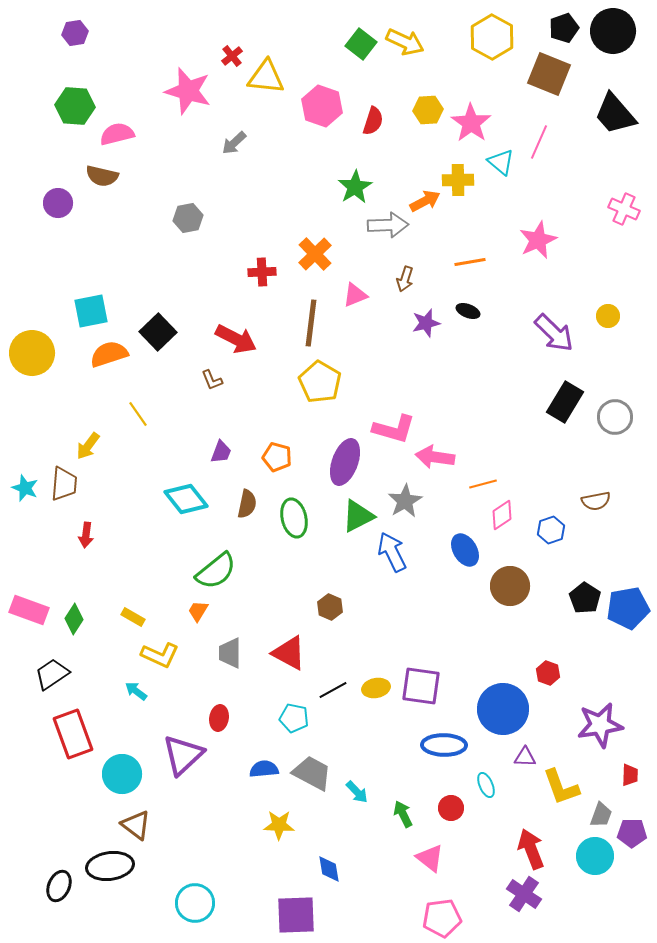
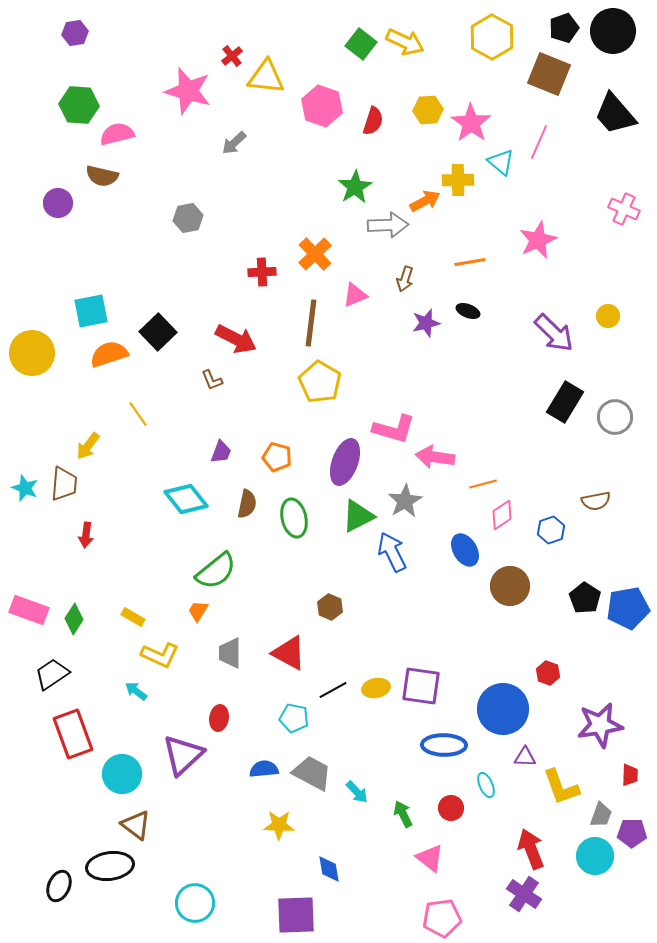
green hexagon at (75, 106): moved 4 px right, 1 px up
